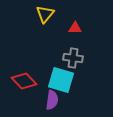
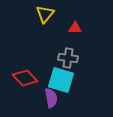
gray cross: moved 5 px left
red diamond: moved 1 px right, 3 px up
purple semicircle: moved 1 px left, 2 px up; rotated 18 degrees counterclockwise
